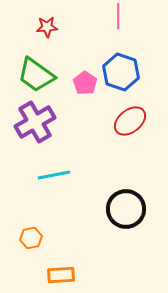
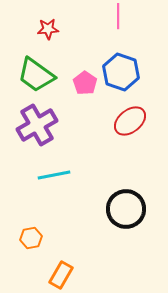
red star: moved 1 px right, 2 px down
purple cross: moved 2 px right, 3 px down
orange rectangle: rotated 56 degrees counterclockwise
